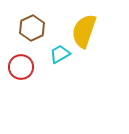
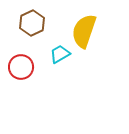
brown hexagon: moved 5 px up
